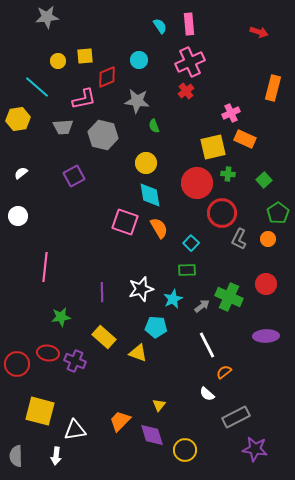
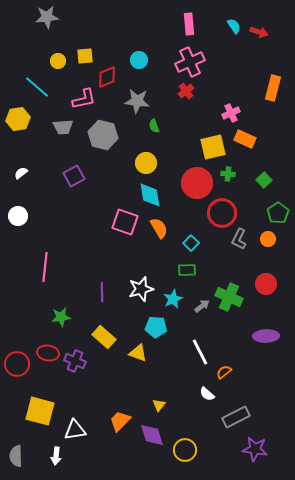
cyan semicircle at (160, 26): moved 74 px right
white line at (207, 345): moved 7 px left, 7 px down
